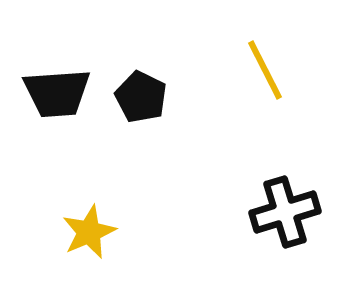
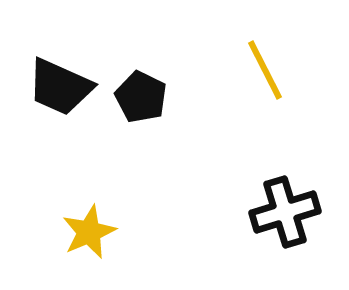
black trapezoid: moved 3 px right, 6 px up; rotated 28 degrees clockwise
